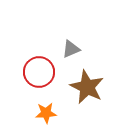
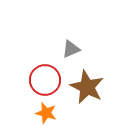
red circle: moved 6 px right, 8 px down
orange star: rotated 20 degrees clockwise
